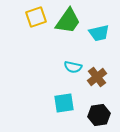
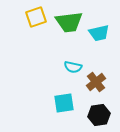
green trapezoid: moved 1 px right, 1 px down; rotated 48 degrees clockwise
brown cross: moved 1 px left, 5 px down
